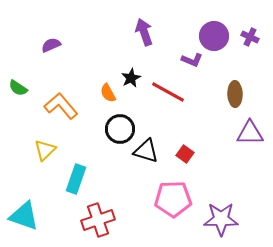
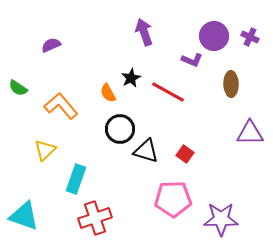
brown ellipse: moved 4 px left, 10 px up
red cross: moved 3 px left, 2 px up
